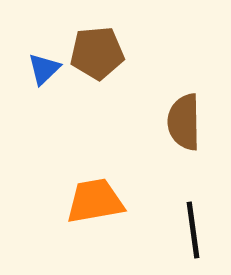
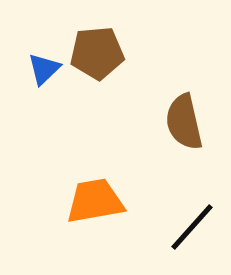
brown semicircle: rotated 12 degrees counterclockwise
black line: moved 1 px left, 3 px up; rotated 50 degrees clockwise
